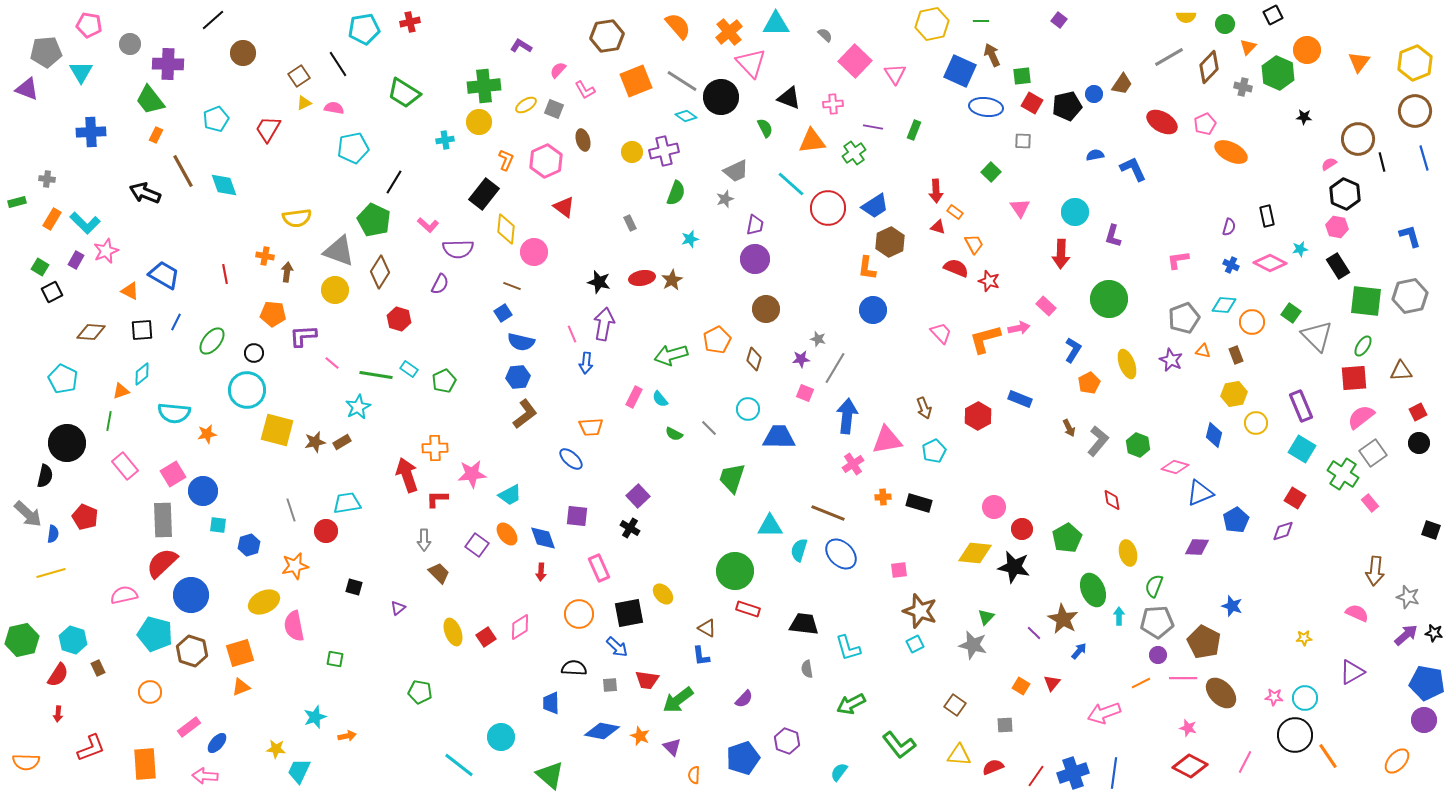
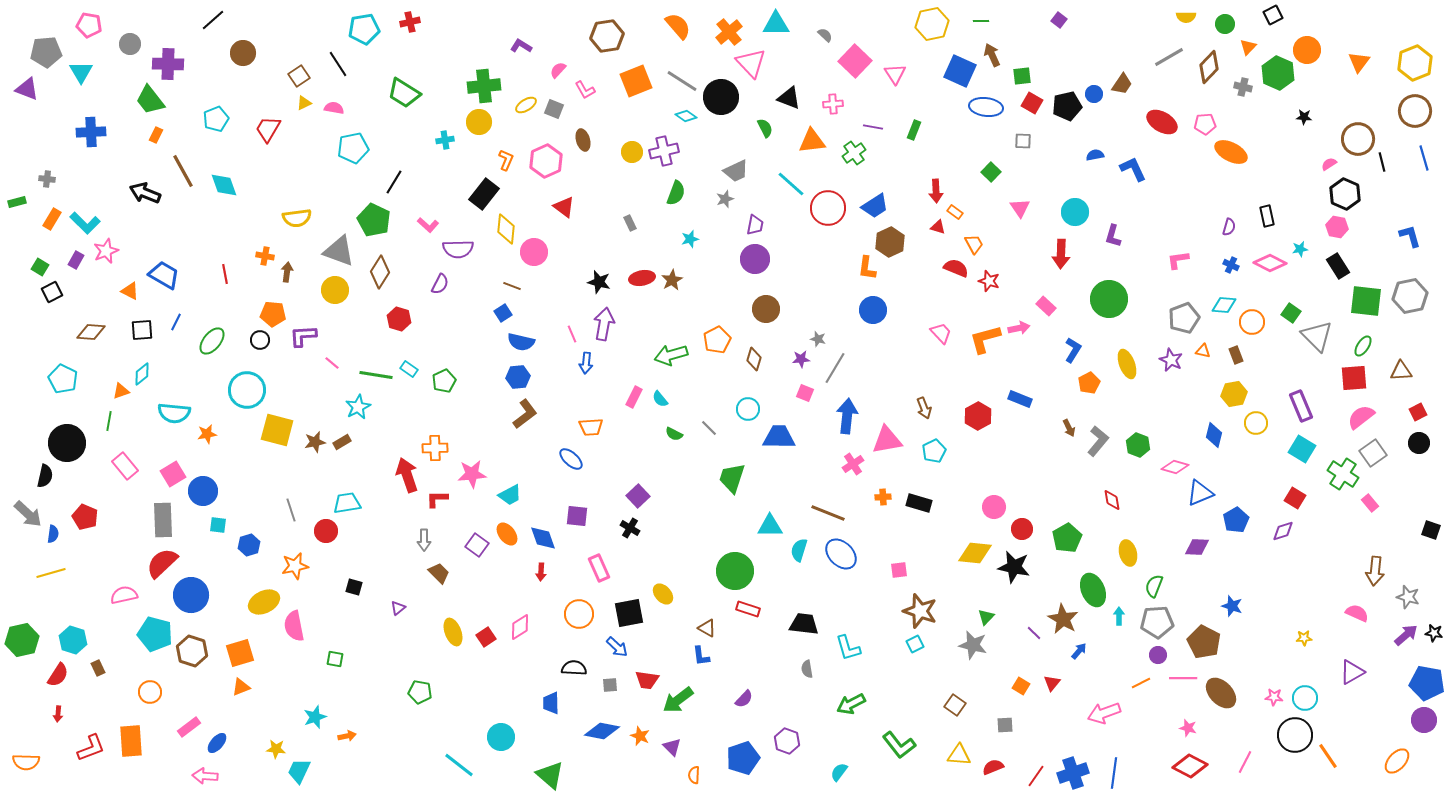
pink pentagon at (1205, 124): rotated 20 degrees clockwise
black circle at (254, 353): moved 6 px right, 13 px up
orange rectangle at (145, 764): moved 14 px left, 23 px up
